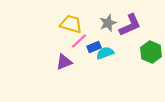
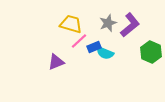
purple L-shape: rotated 15 degrees counterclockwise
cyan semicircle: rotated 138 degrees counterclockwise
purple triangle: moved 8 px left
